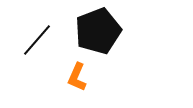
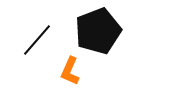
orange L-shape: moved 7 px left, 6 px up
